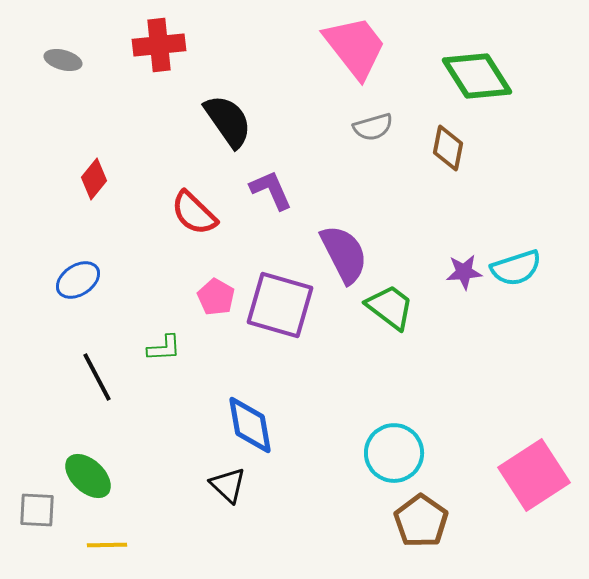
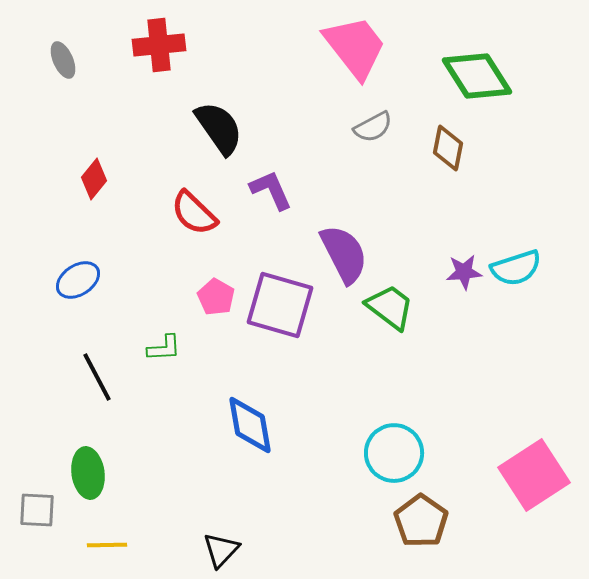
gray ellipse: rotated 51 degrees clockwise
black semicircle: moved 9 px left, 7 px down
gray semicircle: rotated 12 degrees counterclockwise
green ellipse: moved 3 px up; rotated 39 degrees clockwise
black triangle: moved 7 px left, 65 px down; rotated 30 degrees clockwise
